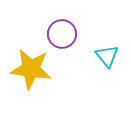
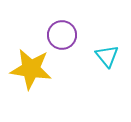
purple circle: moved 1 px down
